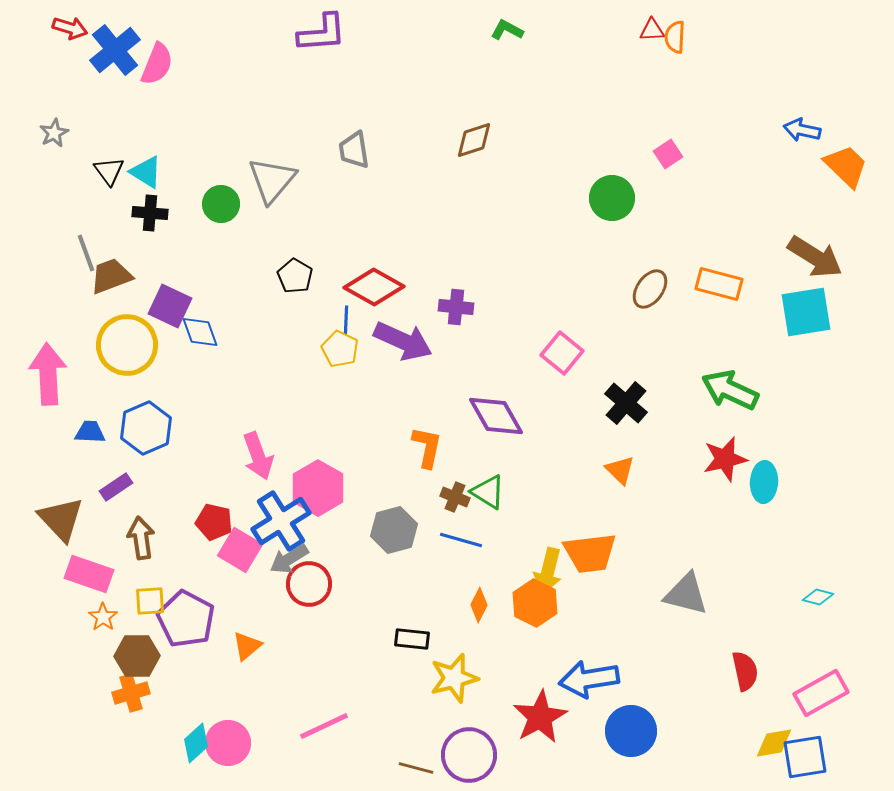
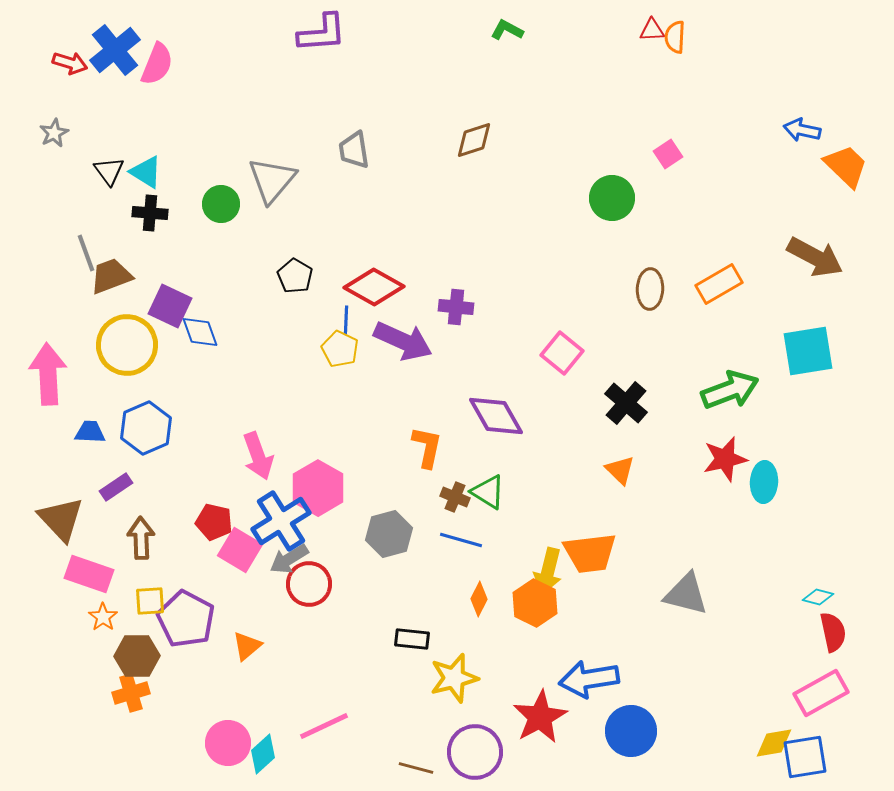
red arrow at (70, 28): moved 35 px down
brown arrow at (815, 257): rotated 4 degrees counterclockwise
orange rectangle at (719, 284): rotated 45 degrees counterclockwise
brown ellipse at (650, 289): rotated 33 degrees counterclockwise
cyan square at (806, 312): moved 2 px right, 39 px down
green arrow at (730, 390): rotated 134 degrees clockwise
gray hexagon at (394, 530): moved 5 px left, 4 px down
brown arrow at (141, 538): rotated 6 degrees clockwise
orange diamond at (479, 605): moved 6 px up
red semicircle at (745, 671): moved 88 px right, 39 px up
cyan diamond at (196, 743): moved 67 px right, 11 px down
purple circle at (469, 755): moved 6 px right, 3 px up
